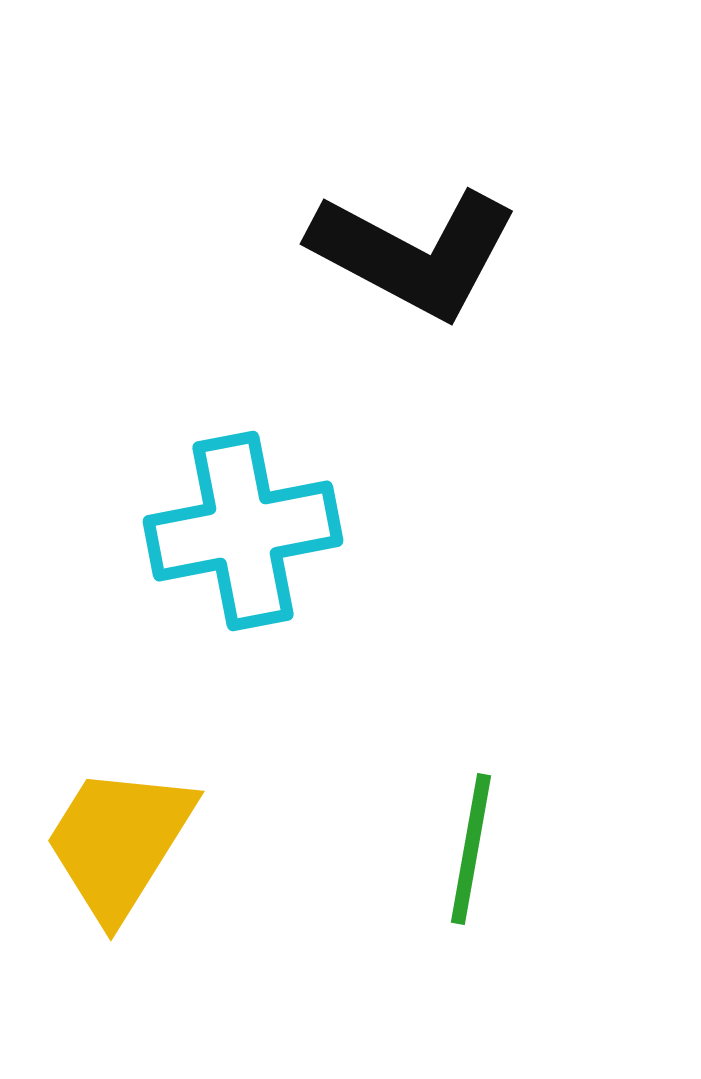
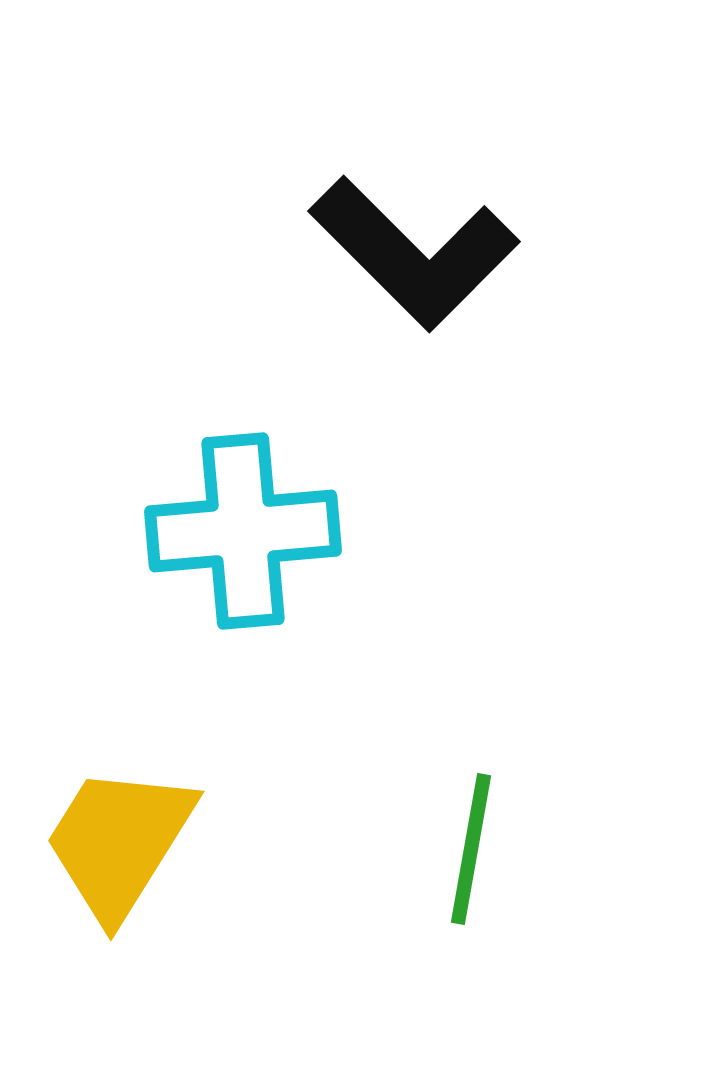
black L-shape: rotated 17 degrees clockwise
cyan cross: rotated 6 degrees clockwise
